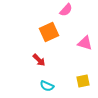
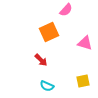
red arrow: moved 2 px right
